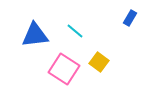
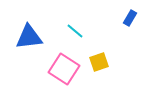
blue triangle: moved 6 px left, 2 px down
yellow square: rotated 36 degrees clockwise
